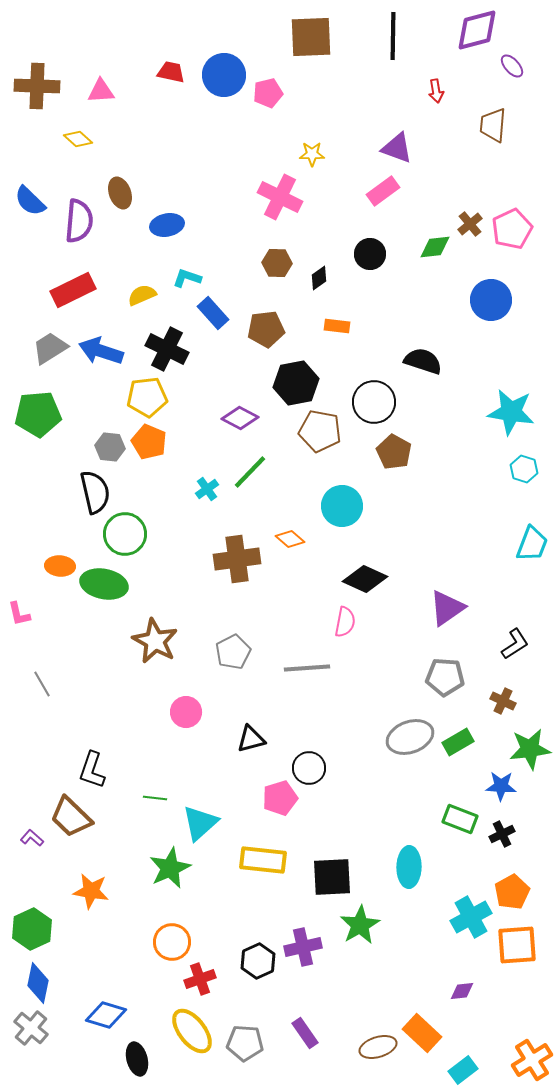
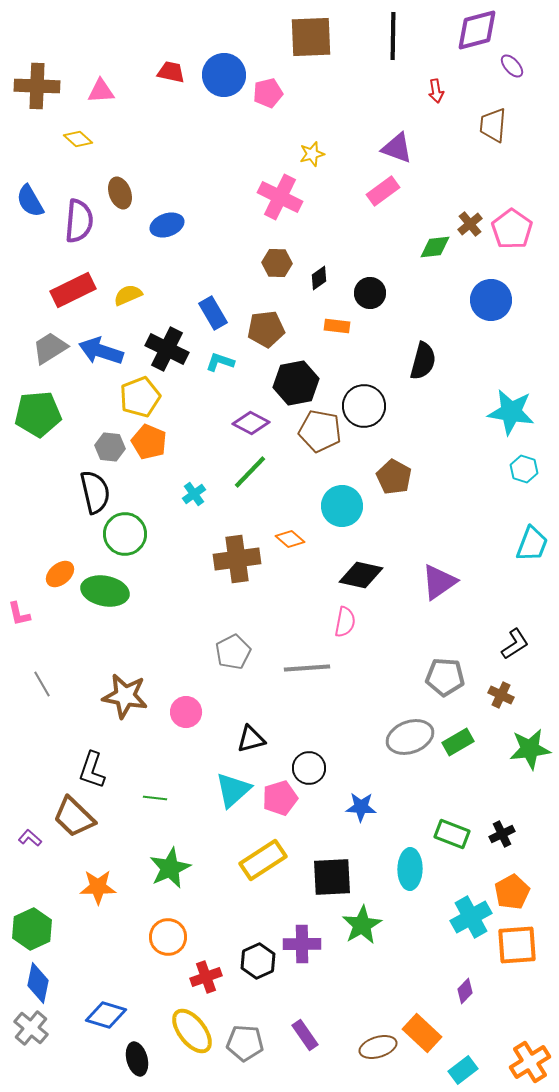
yellow star at (312, 154): rotated 15 degrees counterclockwise
blue semicircle at (30, 201): rotated 16 degrees clockwise
blue ellipse at (167, 225): rotated 8 degrees counterclockwise
pink pentagon at (512, 229): rotated 12 degrees counterclockwise
black circle at (370, 254): moved 39 px down
cyan L-shape at (187, 278): moved 33 px right, 84 px down
yellow semicircle at (142, 295): moved 14 px left
blue rectangle at (213, 313): rotated 12 degrees clockwise
black semicircle at (423, 361): rotated 87 degrees clockwise
yellow pentagon at (147, 397): moved 7 px left; rotated 15 degrees counterclockwise
black circle at (374, 402): moved 10 px left, 4 px down
purple diamond at (240, 418): moved 11 px right, 5 px down
brown pentagon at (394, 452): moved 25 px down
cyan cross at (207, 489): moved 13 px left, 5 px down
orange ellipse at (60, 566): moved 8 px down; rotated 44 degrees counterclockwise
black diamond at (365, 579): moved 4 px left, 4 px up; rotated 12 degrees counterclockwise
green ellipse at (104, 584): moved 1 px right, 7 px down
purple triangle at (447, 608): moved 8 px left, 26 px up
brown star at (155, 641): moved 30 px left, 55 px down; rotated 18 degrees counterclockwise
brown cross at (503, 701): moved 2 px left, 6 px up
blue star at (501, 786): moved 140 px left, 21 px down
brown trapezoid at (71, 817): moved 3 px right
green rectangle at (460, 819): moved 8 px left, 15 px down
cyan triangle at (200, 823): moved 33 px right, 33 px up
purple L-shape at (32, 838): moved 2 px left
yellow rectangle at (263, 860): rotated 39 degrees counterclockwise
cyan ellipse at (409, 867): moved 1 px right, 2 px down
orange star at (91, 891): moved 7 px right, 4 px up; rotated 9 degrees counterclockwise
green star at (360, 925): moved 2 px right
orange circle at (172, 942): moved 4 px left, 5 px up
purple cross at (303, 947): moved 1 px left, 3 px up; rotated 12 degrees clockwise
red cross at (200, 979): moved 6 px right, 2 px up
purple diamond at (462, 991): moved 3 px right; rotated 40 degrees counterclockwise
purple rectangle at (305, 1033): moved 2 px down
orange cross at (532, 1060): moved 2 px left, 2 px down
